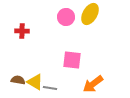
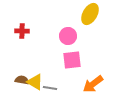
pink circle: moved 2 px right, 19 px down
pink square: rotated 12 degrees counterclockwise
brown semicircle: moved 4 px right
